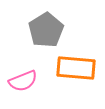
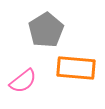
pink semicircle: rotated 16 degrees counterclockwise
